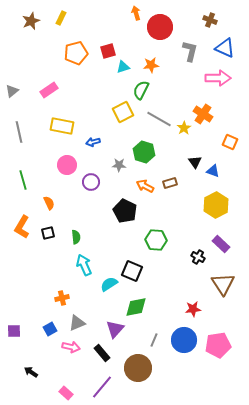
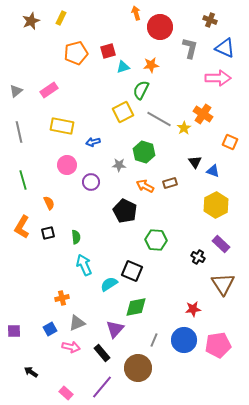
gray L-shape at (190, 51): moved 3 px up
gray triangle at (12, 91): moved 4 px right
